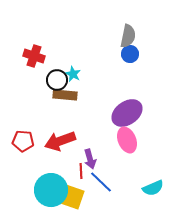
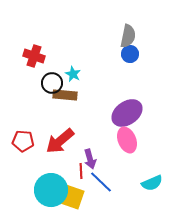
black circle: moved 5 px left, 3 px down
red arrow: rotated 20 degrees counterclockwise
cyan semicircle: moved 1 px left, 5 px up
